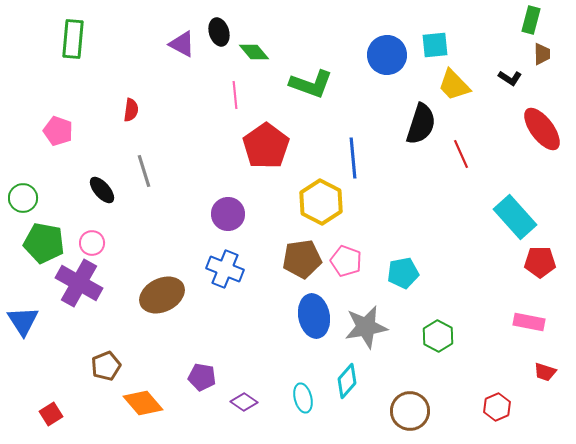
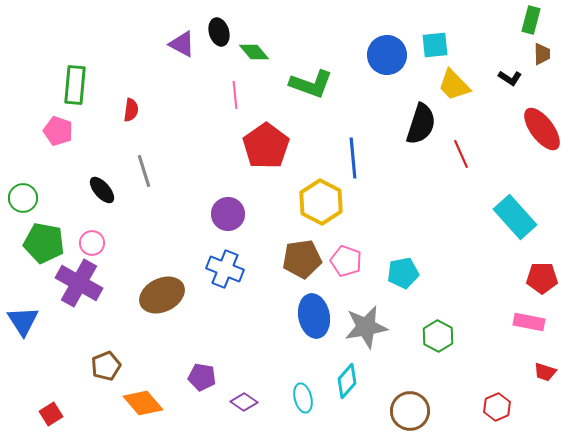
green rectangle at (73, 39): moved 2 px right, 46 px down
red pentagon at (540, 262): moved 2 px right, 16 px down
